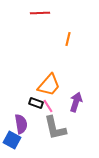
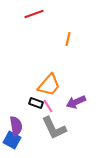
red line: moved 6 px left, 1 px down; rotated 18 degrees counterclockwise
purple arrow: rotated 132 degrees counterclockwise
purple semicircle: moved 5 px left, 2 px down
gray L-shape: moved 1 px left; rotated 12 degrees counterclockwise
